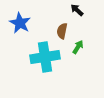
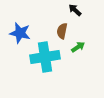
black arrow: moved 2 px left
blue star: moved 10 px down; rotated 15 degrees counterclockwise
green arrow: rotated 24 degrees clockwise
